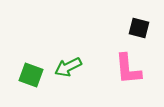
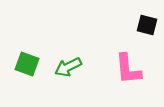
black square: moved 8 px right, 3 px up
green square: moved 4 px left, 11 px up
